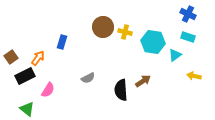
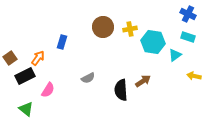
yellow cross: moved 5 px right, 3 px up; rotated 24 degrees counterclockwise
brown square: moved 1 px left, 1 px down
green triangle: moved 1 px left
